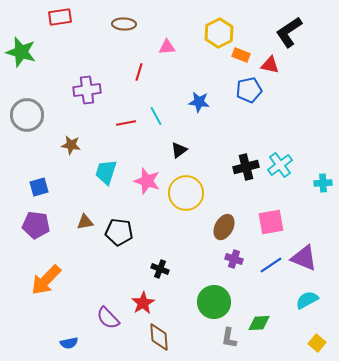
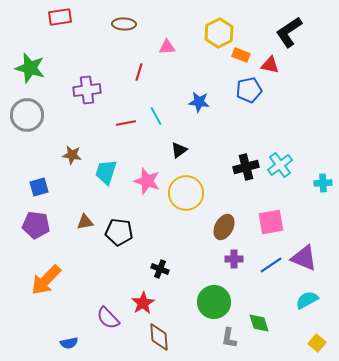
green star at (21, 52): moved 9 px right, 16 px down
brown star at (71, 145): moved 1 px right, 10 px down
purple cross at (234, 259): rotated 18 degrees counterclockwise
green diamond at (259, 323): rotated 75 degrees clockwise
